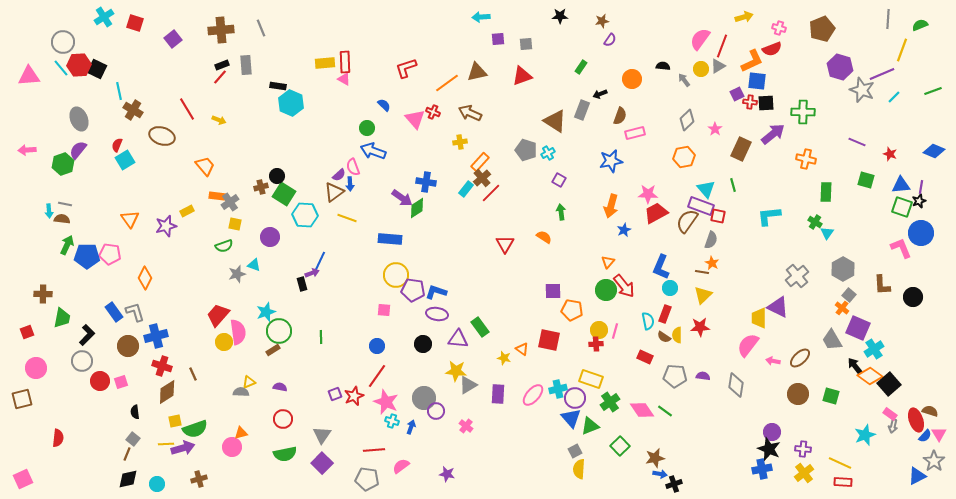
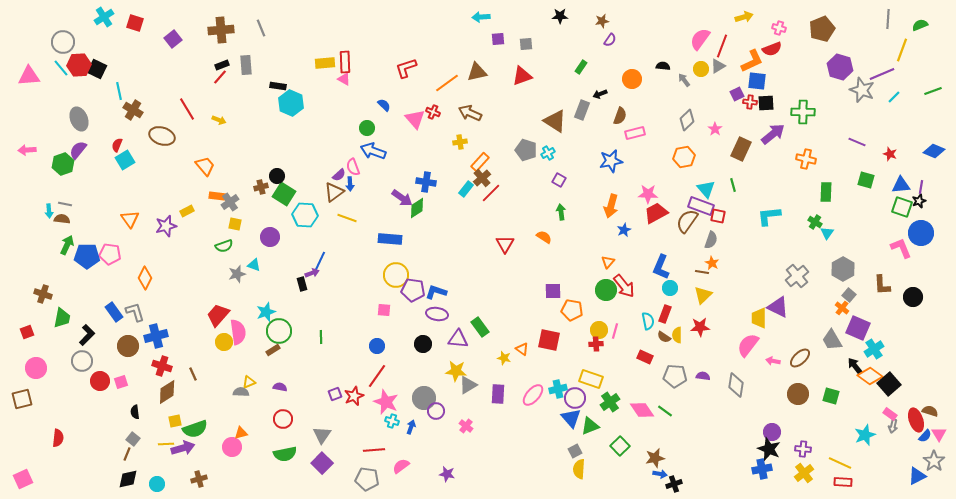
brown cross at (43, 294): rotated 18 degrees clockwise
